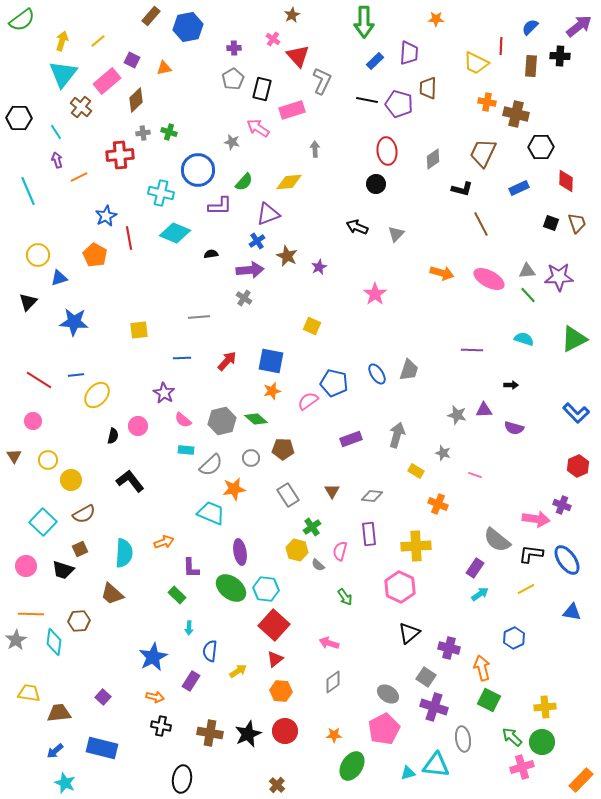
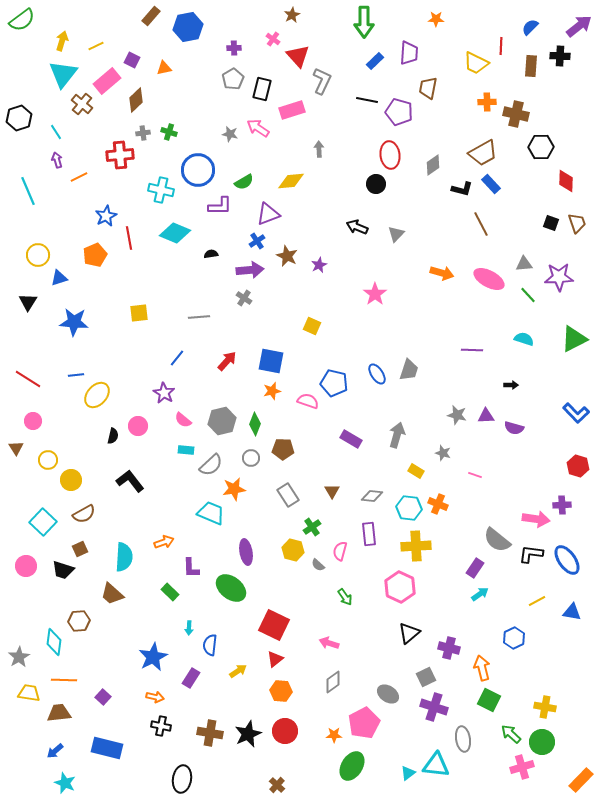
yellow line at (98, 41): moved 2 px left, 5 px down; rotated 14 degrees clockwise
brown trapezoid at (428, 88): rotated 10 degrees clockwise
orange cross at (487, 102): rotated 12 degrees counterclockwise
purple pentagon at (399, 104): moved 8 px down
brown cross at (81, 107): moved 1 px right, 3 px up
black hexagon at (19, 118): rotated 20 degrees counterclockwise
gray star at (232, 142): moved 2 px left, 8 px up
gray arrow at (315, 149): moved 4 px right
red ellipse at (387, 151): moved 3 px right, 4 px down
brown trapezoid at (483, 153): rotated 144 degrees counterclockwise
gray diamond at (433, 159): moved 6 px down
green semicircle at (244, 182): rotated 18 degrees clockwise
yellow diamond at (289, 182): moved 2 px right, 1 px up
blue rectangle at (519, 188): moved 28 px left, 4 px up; rotated 72 degrees clockwise
cyan cross at (161, 193): moved 3 px up
orange pentagon at (95, 255): rotated 20 degrees clockwise
purple star at (319, 267): moved 2 px up
gray triangle at (527, 271): moved 3 px left, 7 px up
black triangle at (28, 302): rotated 12 degrees counterclockwise
yellow square at (139, 330): moved 17 px up
blue line at (182, 358): moved 5 px left; rotated 48 degrees counterclockwise
red line at (39, 380): moved 11 px left, 1 px up
pink semicircle at (308, 401): rotated 55 degrees clockwise
purple triangle at (484, 410): moved 2 px right, 6 px down
green diamond at (256, 419): moved 1 px left, 5 px down; rotated 70 degrees clockwise
purple rectangle at (351, 439): rotated 50 degrees clockwise
brown triangle at (14, 456): moved 2 px right, 8 px up
red hexagon at (578, 466): rotated 20 degrees counterclockwise
purple cross at (562, 505): rotated 24 degrees counterclockwise
yellow hexagon at (297, 550): moved 4 px left
purple ellipse at (240, 552): moved 6 px right
cyan semicircle at (124, 553): moved 4 px down
cyan hexagon at (266, 589): moved 143 px right, 81 px up
yellow line at (526, 589): moved 11 px right, 12 px down
green rectangle at (177, 595): moved 7 px left, 3 px up
orange line at (31, 614): moved 33 px right, 66 px down
red square at (274, 625): rotated 16 degrees counterclockwise
gray star at (16, 640): moved 3 px right, 17 px down
blue semicircle at (210, 651): moved 6 px up
gray square at (426, 677): rotated 30 degrees clockwise
purple rectangle at (191, 681): moved 3 px up
yellow cross at (545, 707): rotated 15 degrees clockwise
pink pentagon at (384, 729): moved 20 px left, 6 px up
green arrow at (512, 737): moved 1 px left, 3 px up
blue rectangle at (102, 748): moved 5 px right
cyan triangle at (408, 773): rotated 21 degrees counterclockwise
